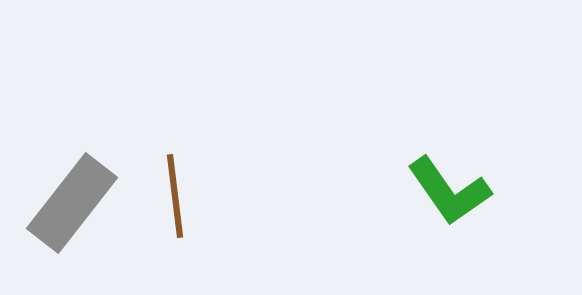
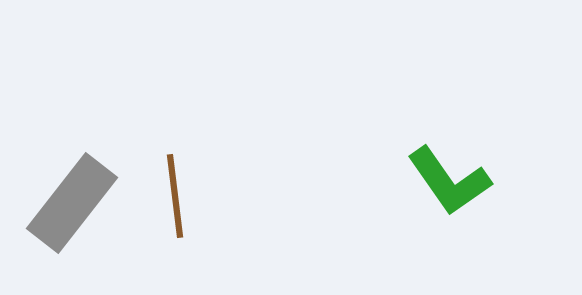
green L-shape: moved 10 px up
